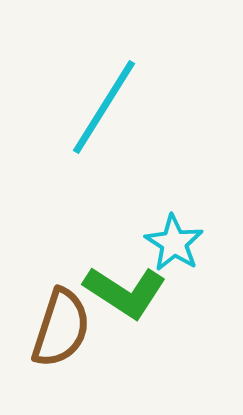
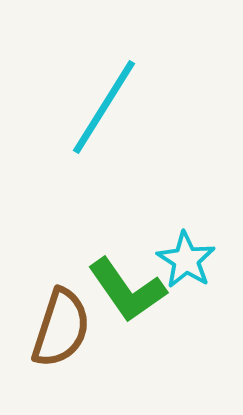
cyan star: moved 12 px right, 17 px down
green L-shape: moved 2 px right, 2 px up; rotated 22 degrees clockwise
